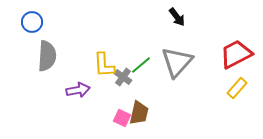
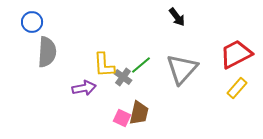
gray semicircle: moved 4 px up
gray triangle: moved 5 px right, 7 px down
purple arrow: moved 6 px right, 2 px up
